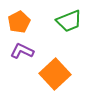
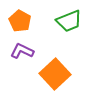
orange pentagon: moved 1 px right, 1 px up; rotated 15 degrees counterclockwise
